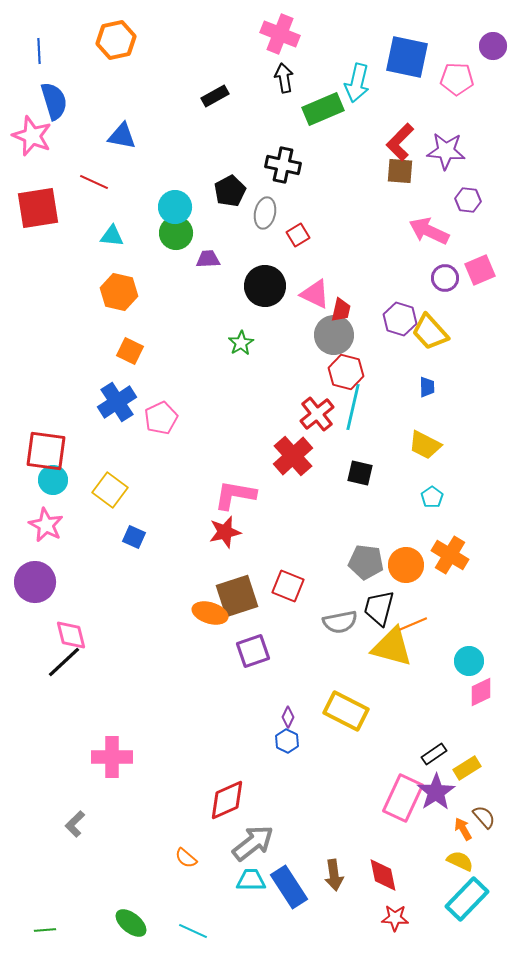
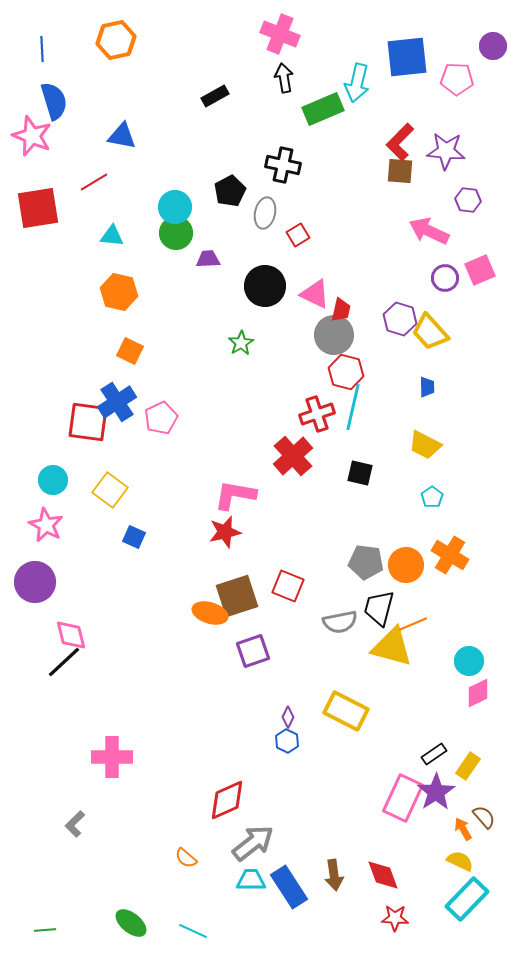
blue line at (39, 51): moved 3 px right, 2 px up
blue square at (407, 57): rotated 18 degrees counterclockwise
red line at (94, 182): rotated 56 degrees counterclockwise
red cross at (317, 414): rotated 20 degrees clockwise
red square at (46, 451): moved 42 px right, 29 px up
pink diamond at (481, 692): moved 3 px left, 1 px down
yellow rectangle at (467, 768): moved 1 px right, 2 px up; rotated 24 degrees counterclockwise
red diamond at (383, 875): rotated 9 degrees counterclockwise
